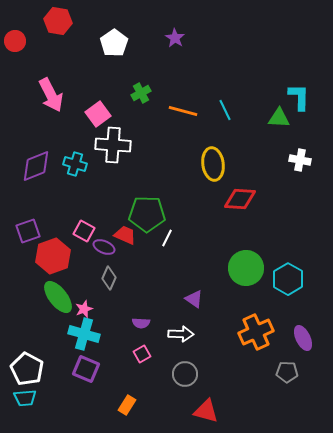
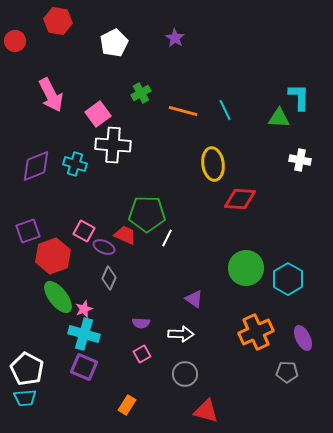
white pentagon at (114, 43): rotated 8 degrees clockwise
purple square at (86, 369): moved 2 px left, 2 px up
